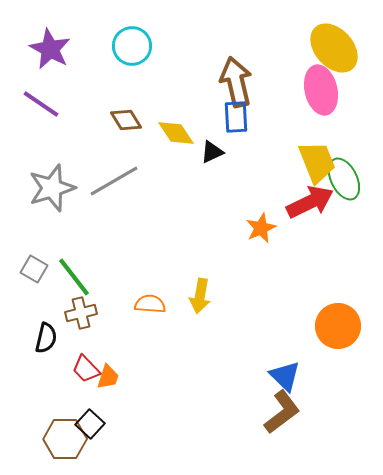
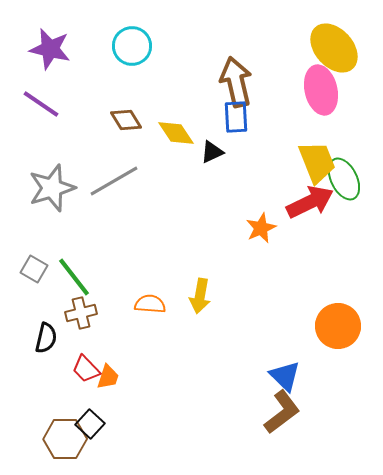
purple star: rotated 15 degrees counterclockwise
